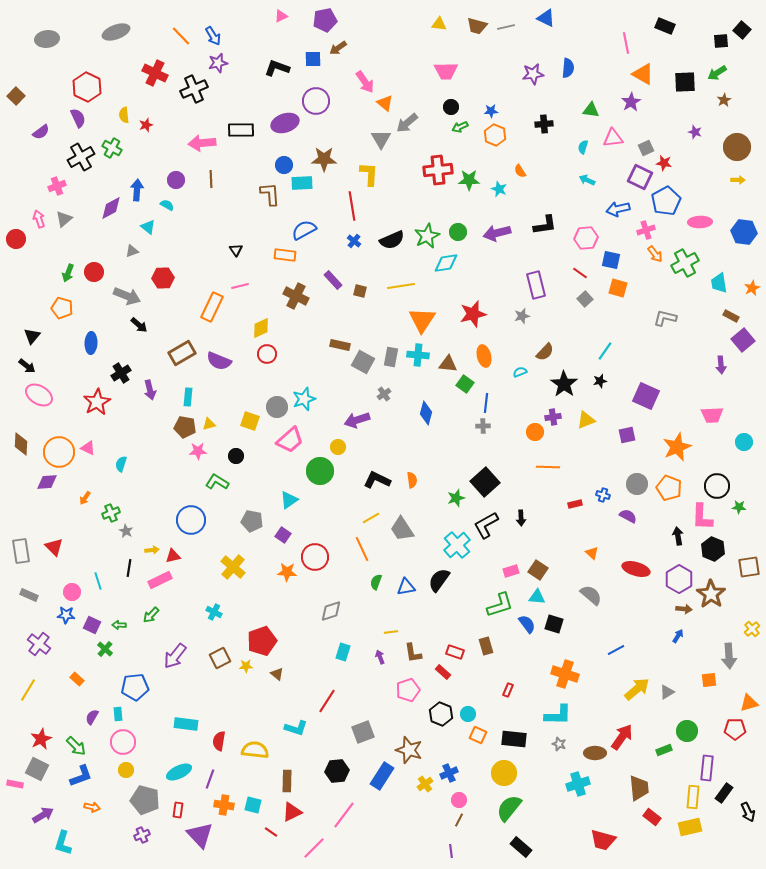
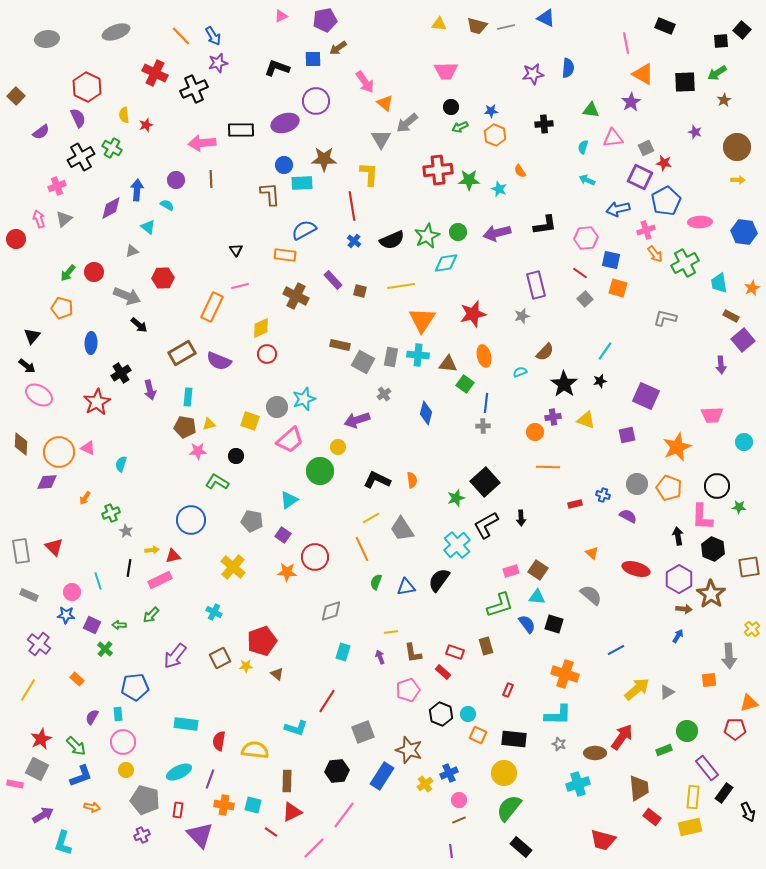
green arrow at (68, 273): rotated 18 degrees clockwise
yellow triangle at (586, 420): rotated 42 degrees clockwise
purple rectangle at (707, 768): rotated 45 degrees counterclockwise
brown line at (459, 820): rotated 40 degrees clockwise
